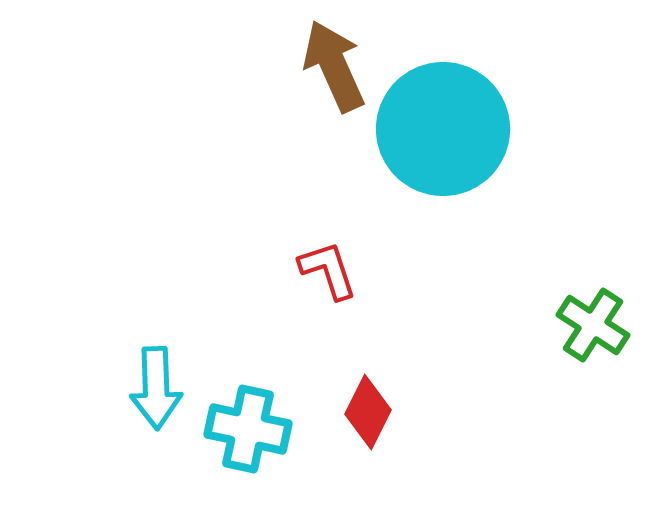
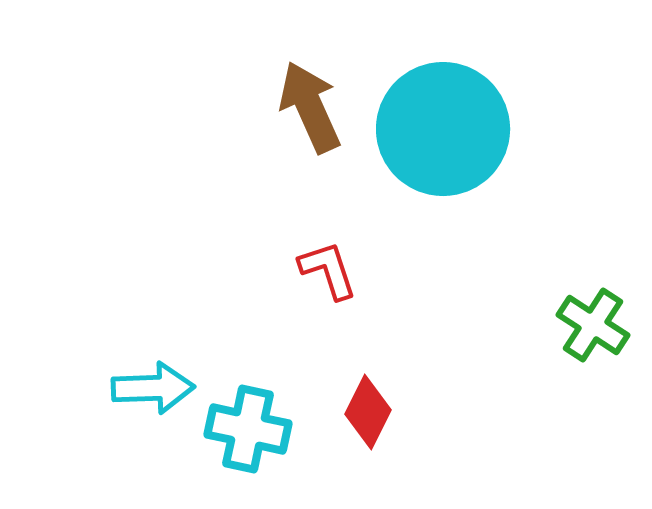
brown arrow: moved 24 px left, 41 px down
cyan arrow: moved 3 px left; rotated 90 degrees counterclockwise
